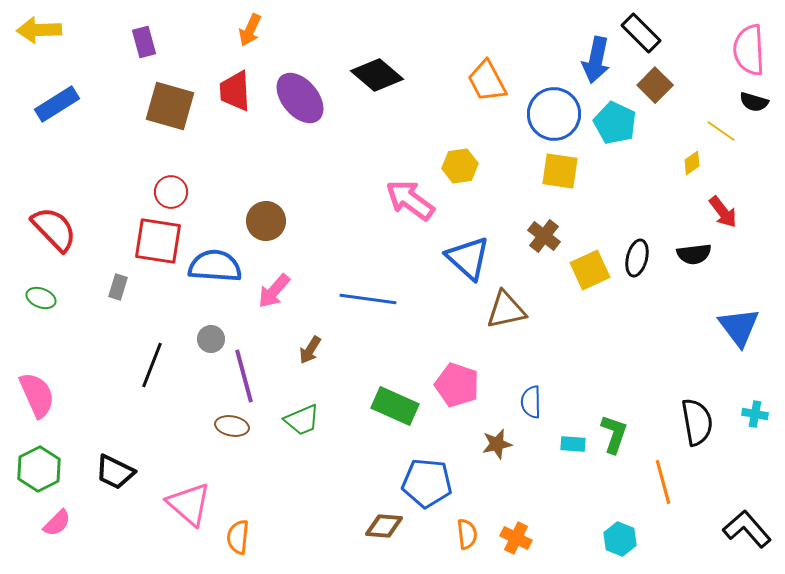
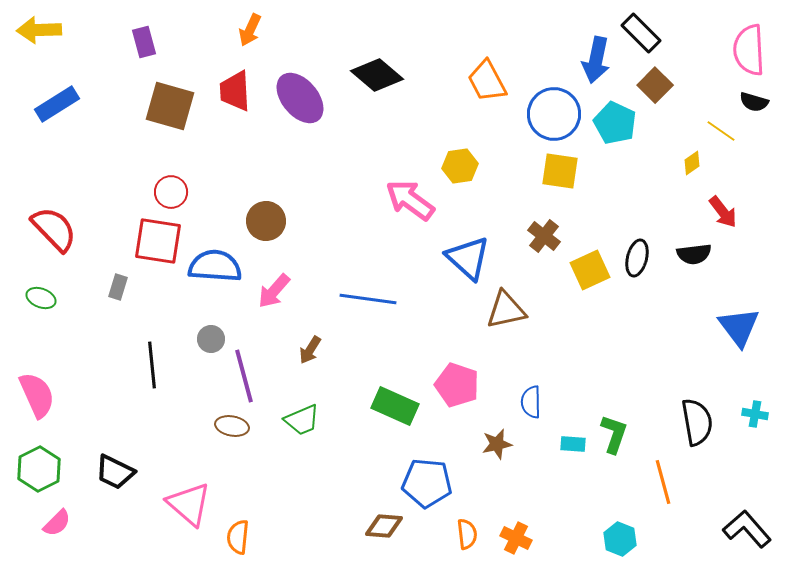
black line at (152, 365): rotated 27 degrees counterclockwise
